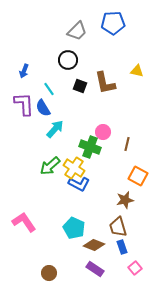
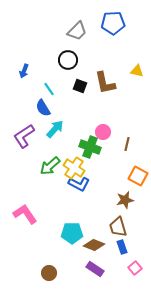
purple L-shape: moved 32 px down; rotated 120 degrees counterclockwise
pink L-shape: moved 1 px right, 8 px up
cyan pentagon: moved 2 px left, 5 px down; rotated 25 degrees counterclockwise
